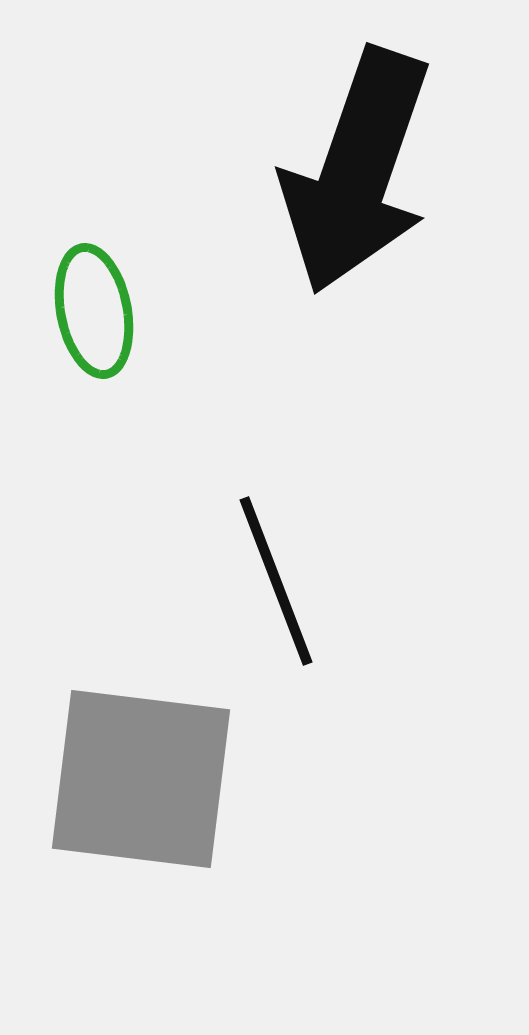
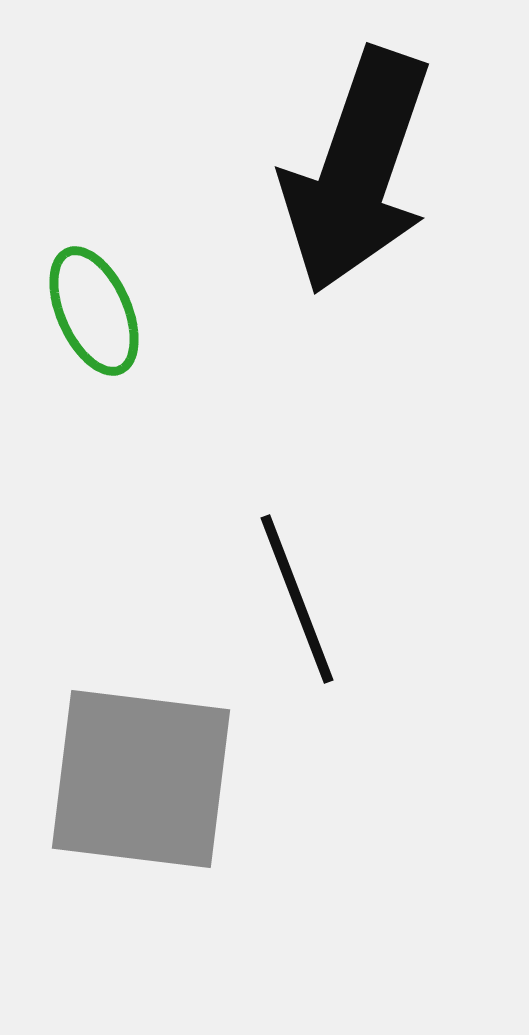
green ellipse: rotated 13 degrees counterclockwise
black line: moved 21 px right, 18 px down
